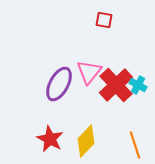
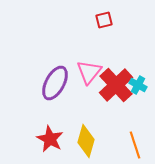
red square: rotated 24 degrees counterclockwise
purple ellipse: moved 4 px left, 1 px up
yellow diamond: rotated 28 degrees counterclockwise
